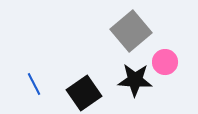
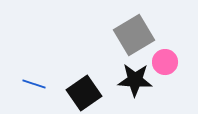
gray square: moved 3 px right, 4 px down; rotated 9 degrees clockwise
blue line: rotated 45 degrees counterclockwise
